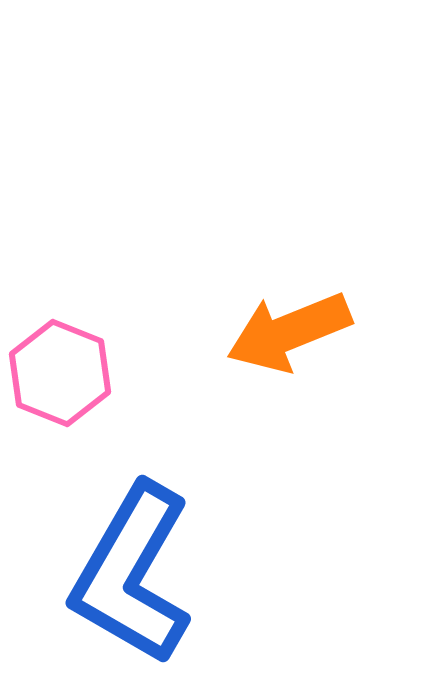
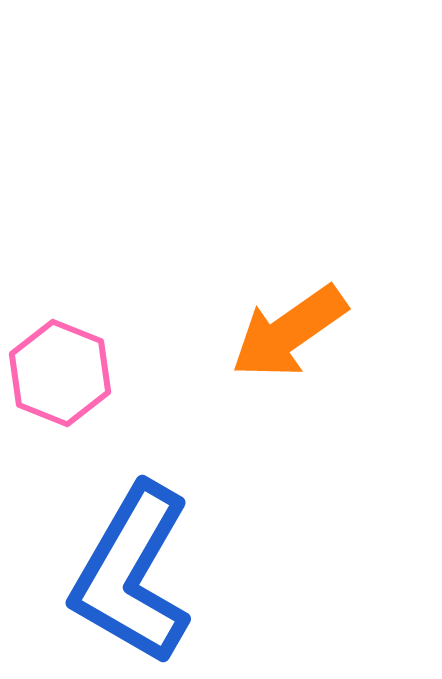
orange arrow: rotated 13 degrees counterclockwise
